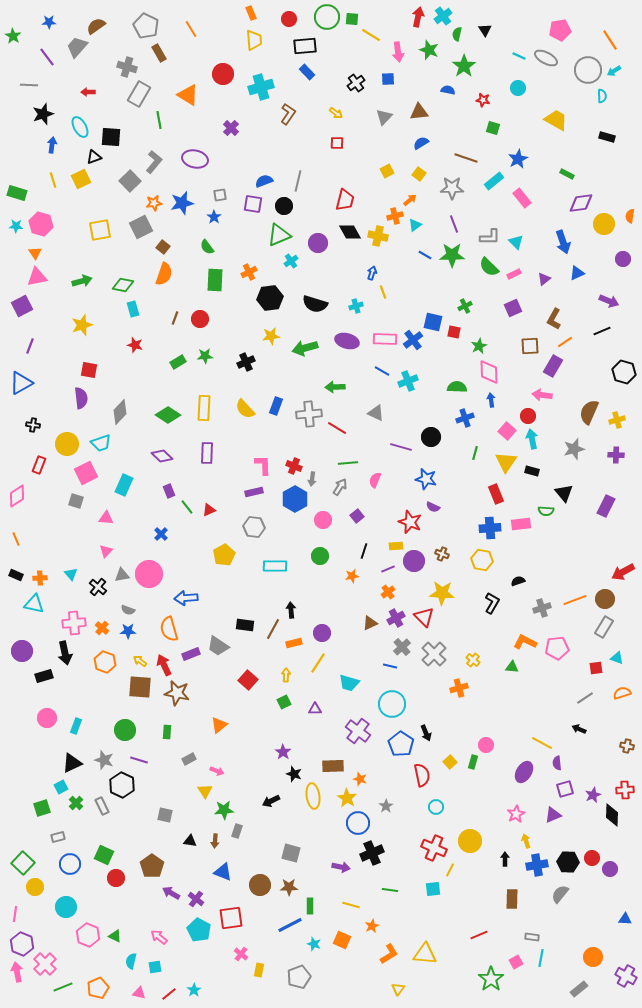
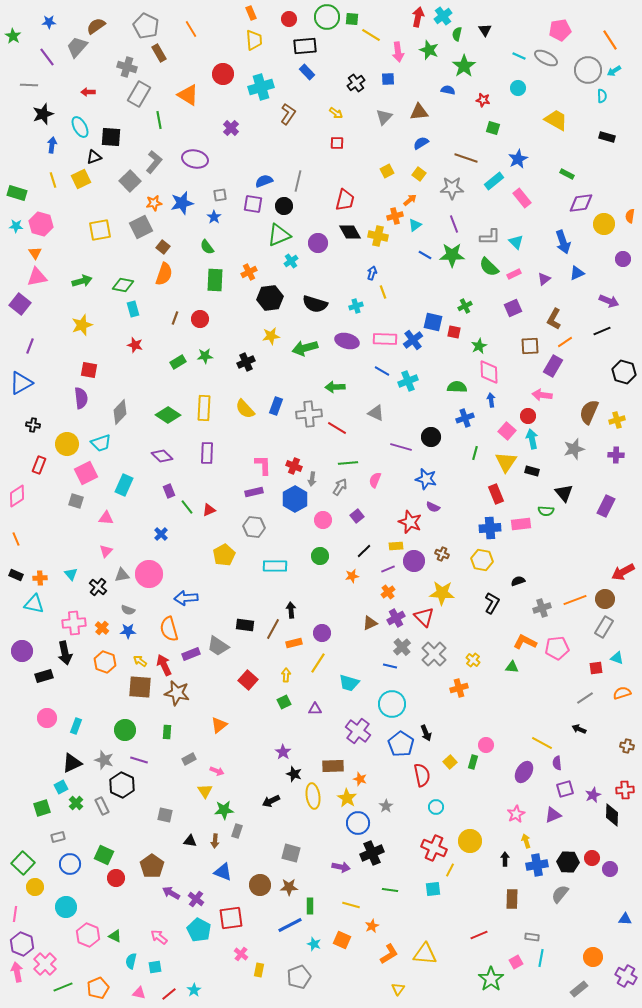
purple square at (22, 306): moved 2 px left, 2 px up; rotated 25 degrees counterclockwise
black line at (364, 551): rotated 28 degrees clockwise
